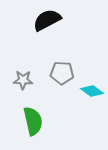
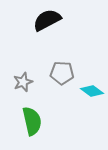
gray star: moved 2 px down; rotated 24 degrees counterclockwise
green semicircle: moved 1 px left
